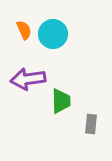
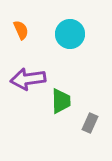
orange semicircle: moved 3 px left
cyan circle: moved 17 px right
gray rectangle: moved 1 px left, 1 px up; rotated 18 degrees clockwise
